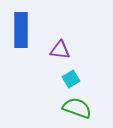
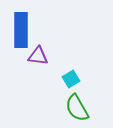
purple triangle: moved 22 px left, 6 px down
green semicircle: rotated 140 degrees counterclockwise
